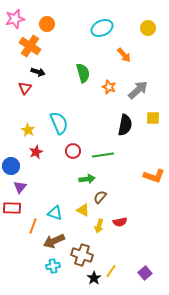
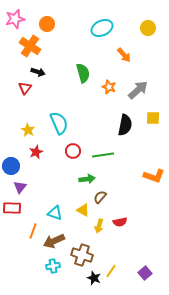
orange line: moved 5 px down
black star: rotated 16 degrees counterclockwise
